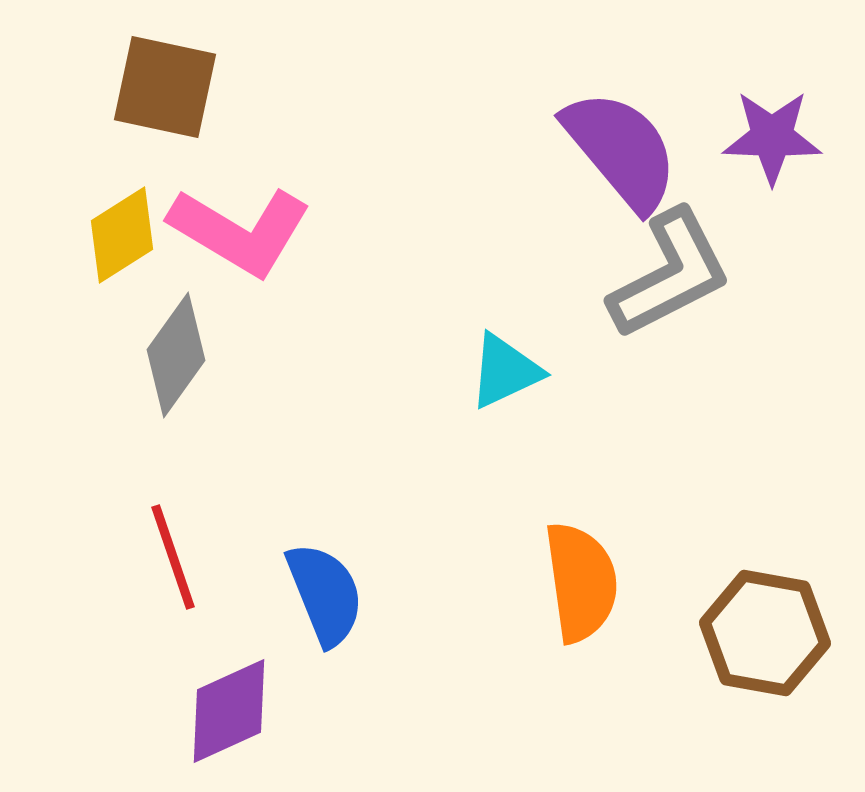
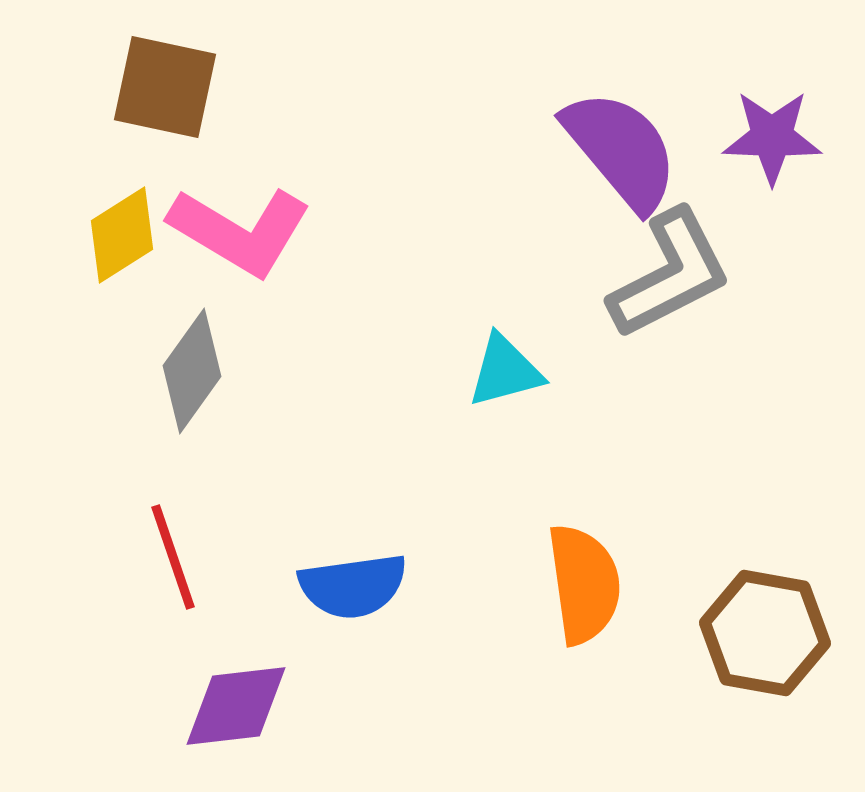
gray diamond: moved 16 px right, 16 px down
cyan triangle: rotated 10 degrees clockwise
orange semicircle: moved 3 px right, 2 px down
blue semicircle: moved 28 px right, 8 px up; rotated 104 degrees clockwise
purple diamond: moved 7 px right, 5 px up; rotated 18 degrees clockwise
